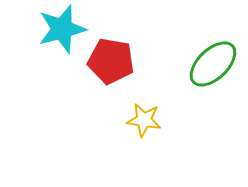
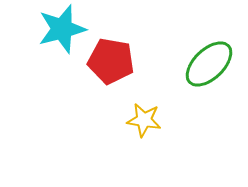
green ellipse: moved 4 px left
